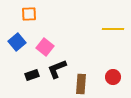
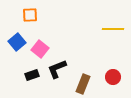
orange square: moved 1 px right, 1 px down
pink square: moved 5 px left, 2 px down
brown rectangle: moved 2 px right; rotated 18 degrees clockwise
